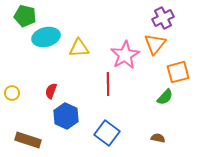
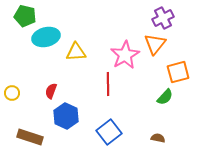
yellow triangle: moved 3 px left, 4 px down
blue square: moved 2 px right, 1 px up; rotated 15 degrees clockwise
brown rectangle: moved 2 px right, 3 px up
